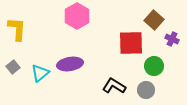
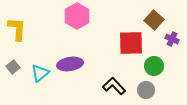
black L-shape: rotated 15 degrees clockwise
